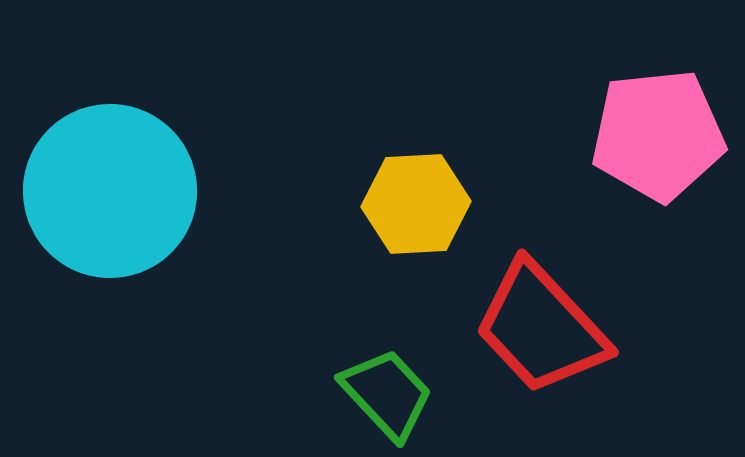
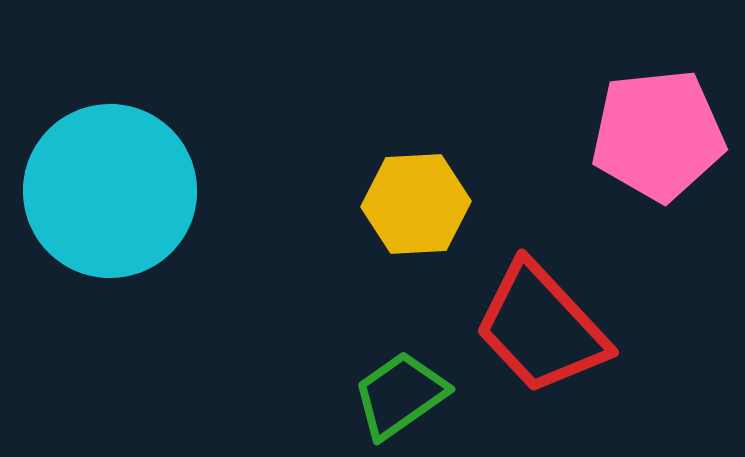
green trapezoid: moved 13 px right, 1 px down; rotated 82 degrees counterclockwise
